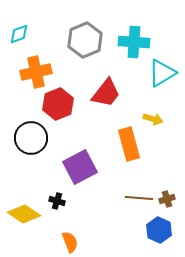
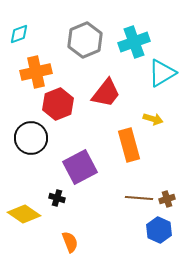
cyan cross: rotated 24 degrees counterclockwise
orange rectangle: moved 1 px down
black cross: moved 3 px up
